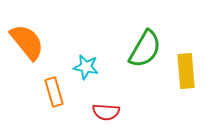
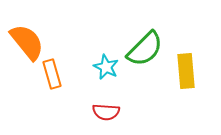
green semicircle: rotated 15 degrees clockwise
cyan star: moved 20 px right; rotated 15 degrees clockwise
orange rectangle: moved 2 px left, 18 px up
